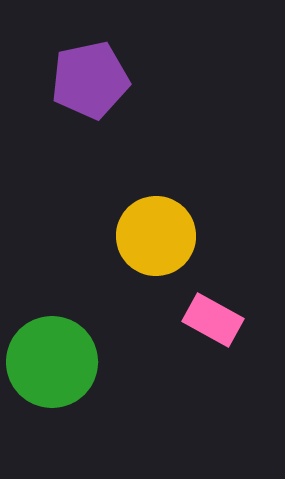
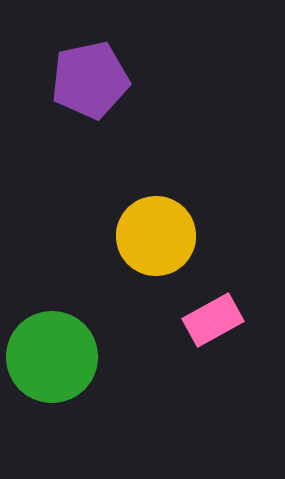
pink rectangle: rotated 58 degrees counterclockwise
green circle: moved 5 px up
